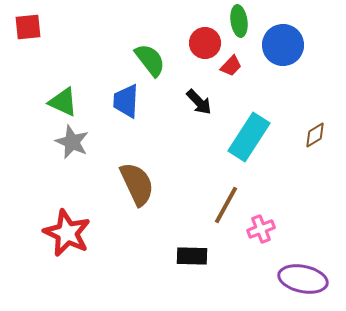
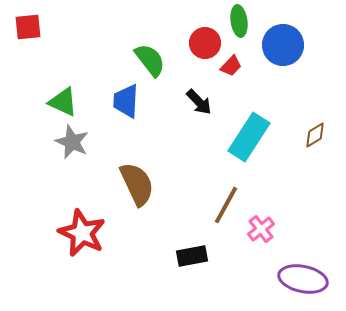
pink cross: rotated 16 degrees counterclockwise
red star: moved 15 px right
black rectangle: rotated 12 degrees counterclockwise
